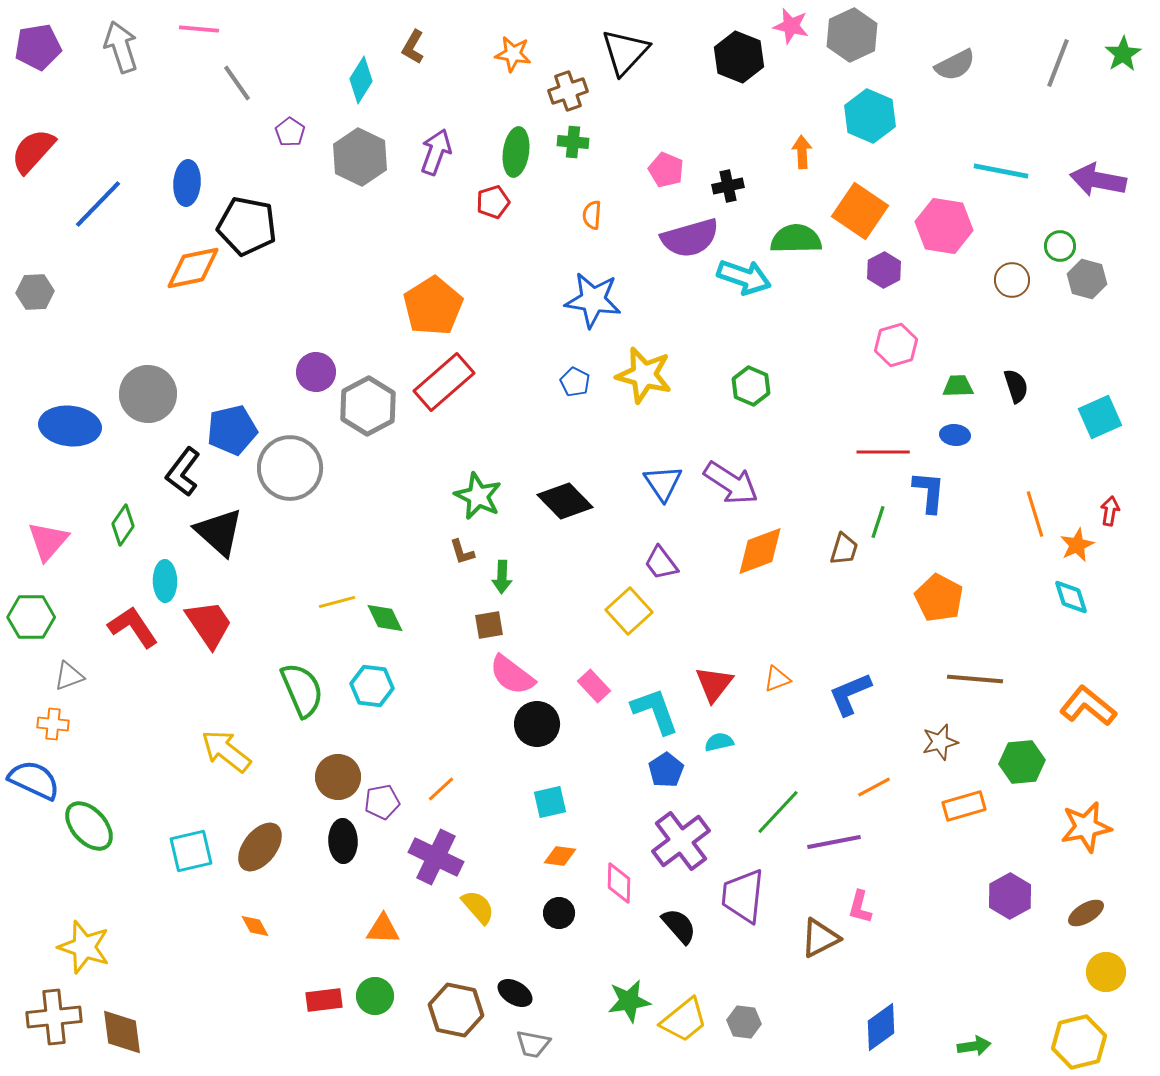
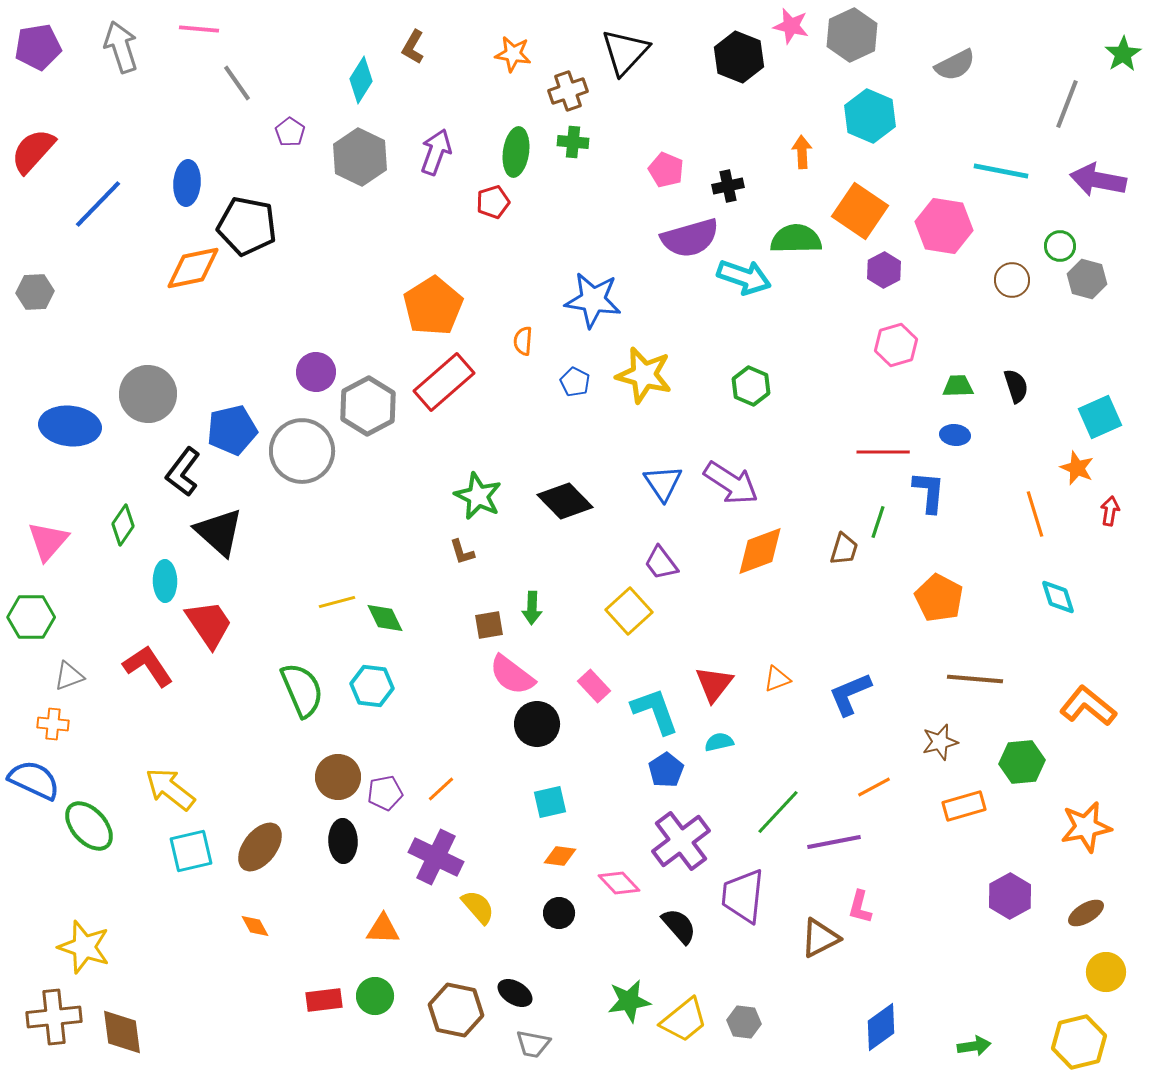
gray line at (1058, 63): moved 9 px right, 41 px down
orange semicircle at (592, 215): moved 69 px left, 126 px down
gray circle at (290, 468): moved 12 px right, 17 px up
orange star at (1077, 545): moved 77 px up; rotated 24 degrees counterclockwise
green arrow at (502, 577): moved 30 px right, 31 px down
cyan diamond at (1071, 597): moved 13 px left
red L-shape at (133, 627): moved 15 px right, 39 px down
yellow arrow at (226, 751): moved 56 px left, 38 px down
purple pentagon at (382, 802): moved 3 px right, 9 px up
pink diamond at (619, 883): rotated 45 degrees counterclockwise
